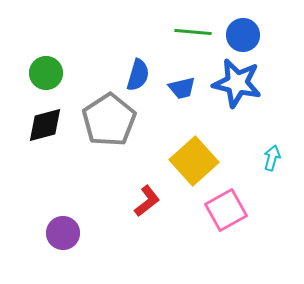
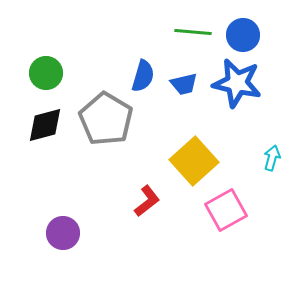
blue semicircle: moved 5 px right, 1 px down
blue trapezoid: moved 2 px right, 4 px up
gray pentagon: moved 3 px left, 1 px up; rotated 8 degrees counterclockwise
